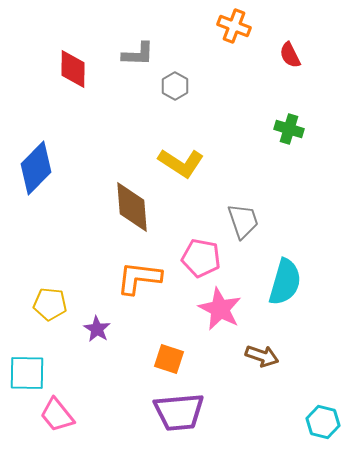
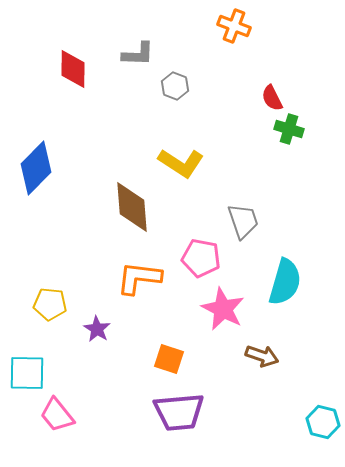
red semicircle: moved 18 px left, 43 px down
gray hexagon: rotated 8 degrees counterclockwise
pink star: moved 3 px right
